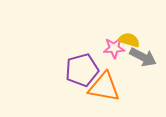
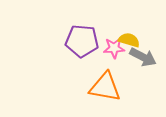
purple pentagon: moved 29 px up; rotated 20 degrees clockwise
orange triangle: moved 1 px right
